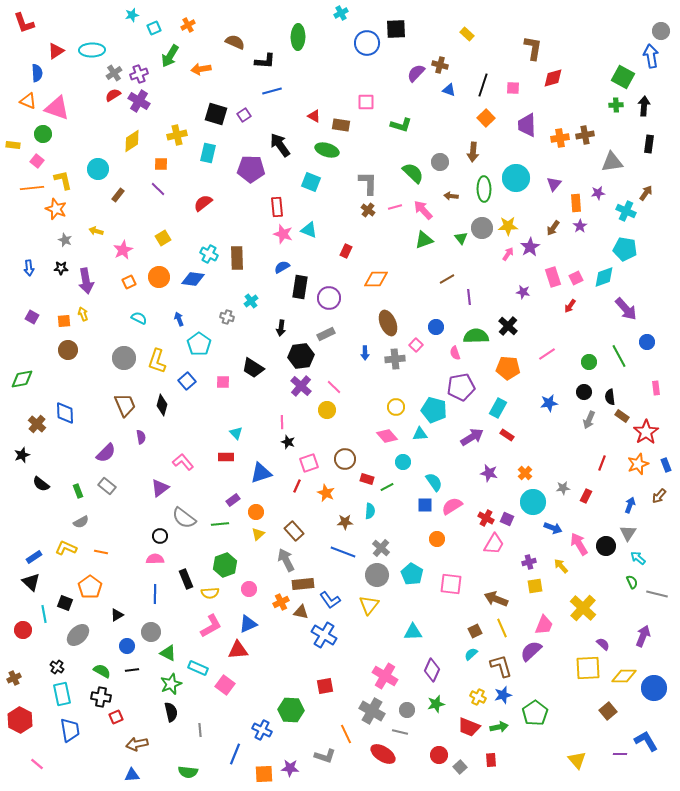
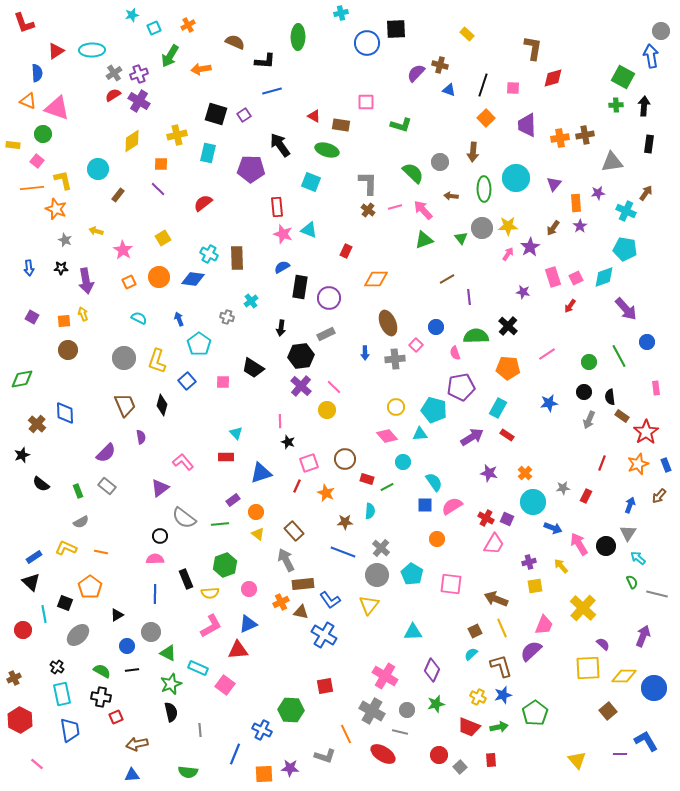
cyan cross at (341, 13): rotated 16 degrees clockwise
pink star at (123, 250): rotated 12 degrees counterclockwise
pink line at (282, 422): moved 2 px left, 1 px up
yellow triangle at (258, 534): rotated 40 degrees counterclockwise
